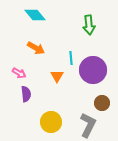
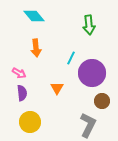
cyan diamond: moved 1 px left, 1 px down
orange arrow: rotated 54 degrees clockwise
cyan line: rotated 32 degrees clockwise
purple circle: moved 1 px left, 3 px down
orange triangle: moved 12 px down
purple semicircle: moved 4 px left, 1 px up
brown circle: moved 2 px up
yellow circle: moved 21 px left
